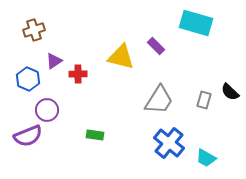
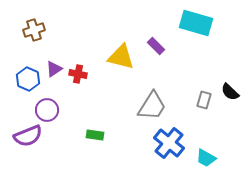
purple triangle: moved 8 px down
red cross: rotated 12 degrees clockwise
gray trapezoid: moved 7 px left, 6 px down
